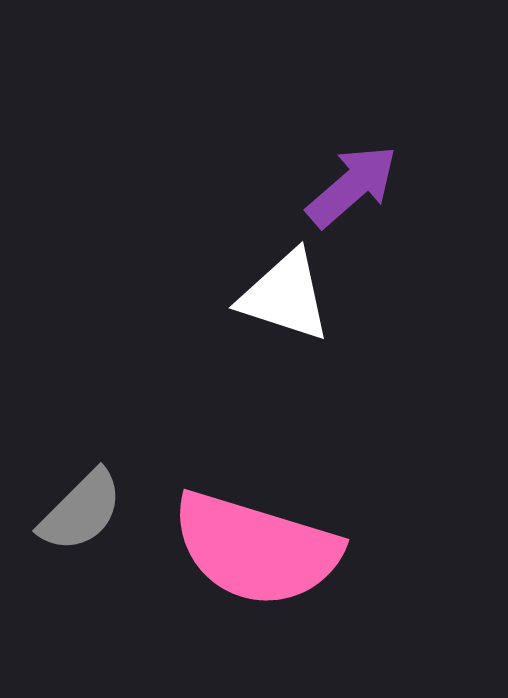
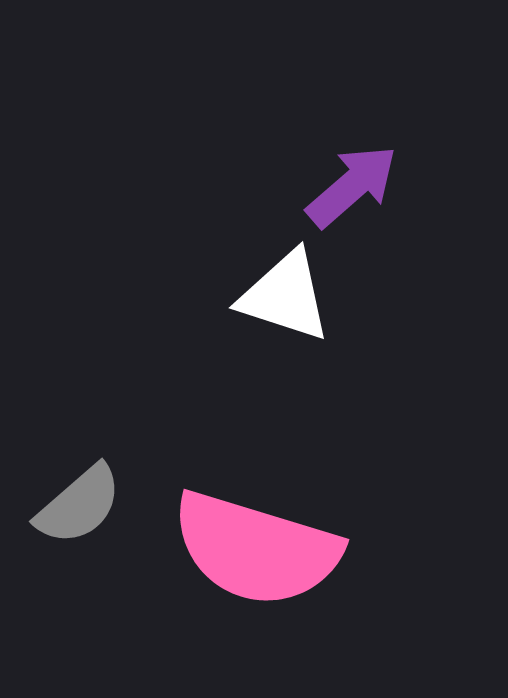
gray semicircle: moved 2 px left, 6 px up; rotated 4 degrees clockwise
